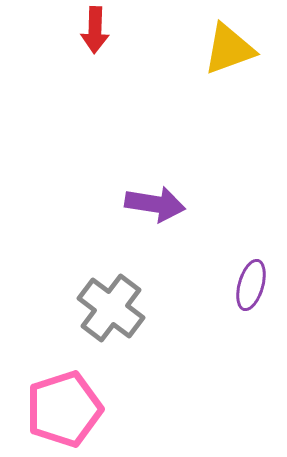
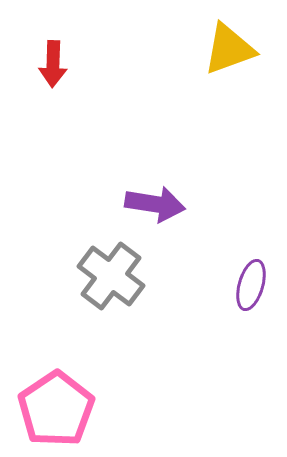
red arrow: moved 42 px left, 34 px down
gray cross: moved 32 px up
pink pentagon: moved 8 px left; rotated 16 degrees counterclockwise
